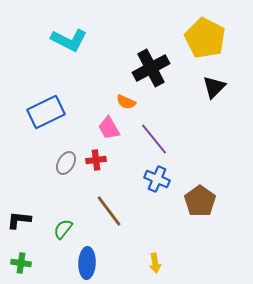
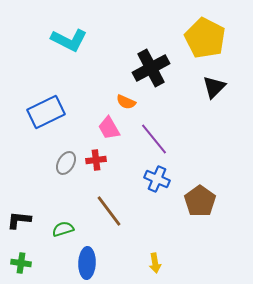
green semicircle: rotated 35 degrees clockwise
